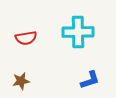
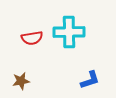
cyan cross: moved 9 px left
red semicircle: moved 6 px right
